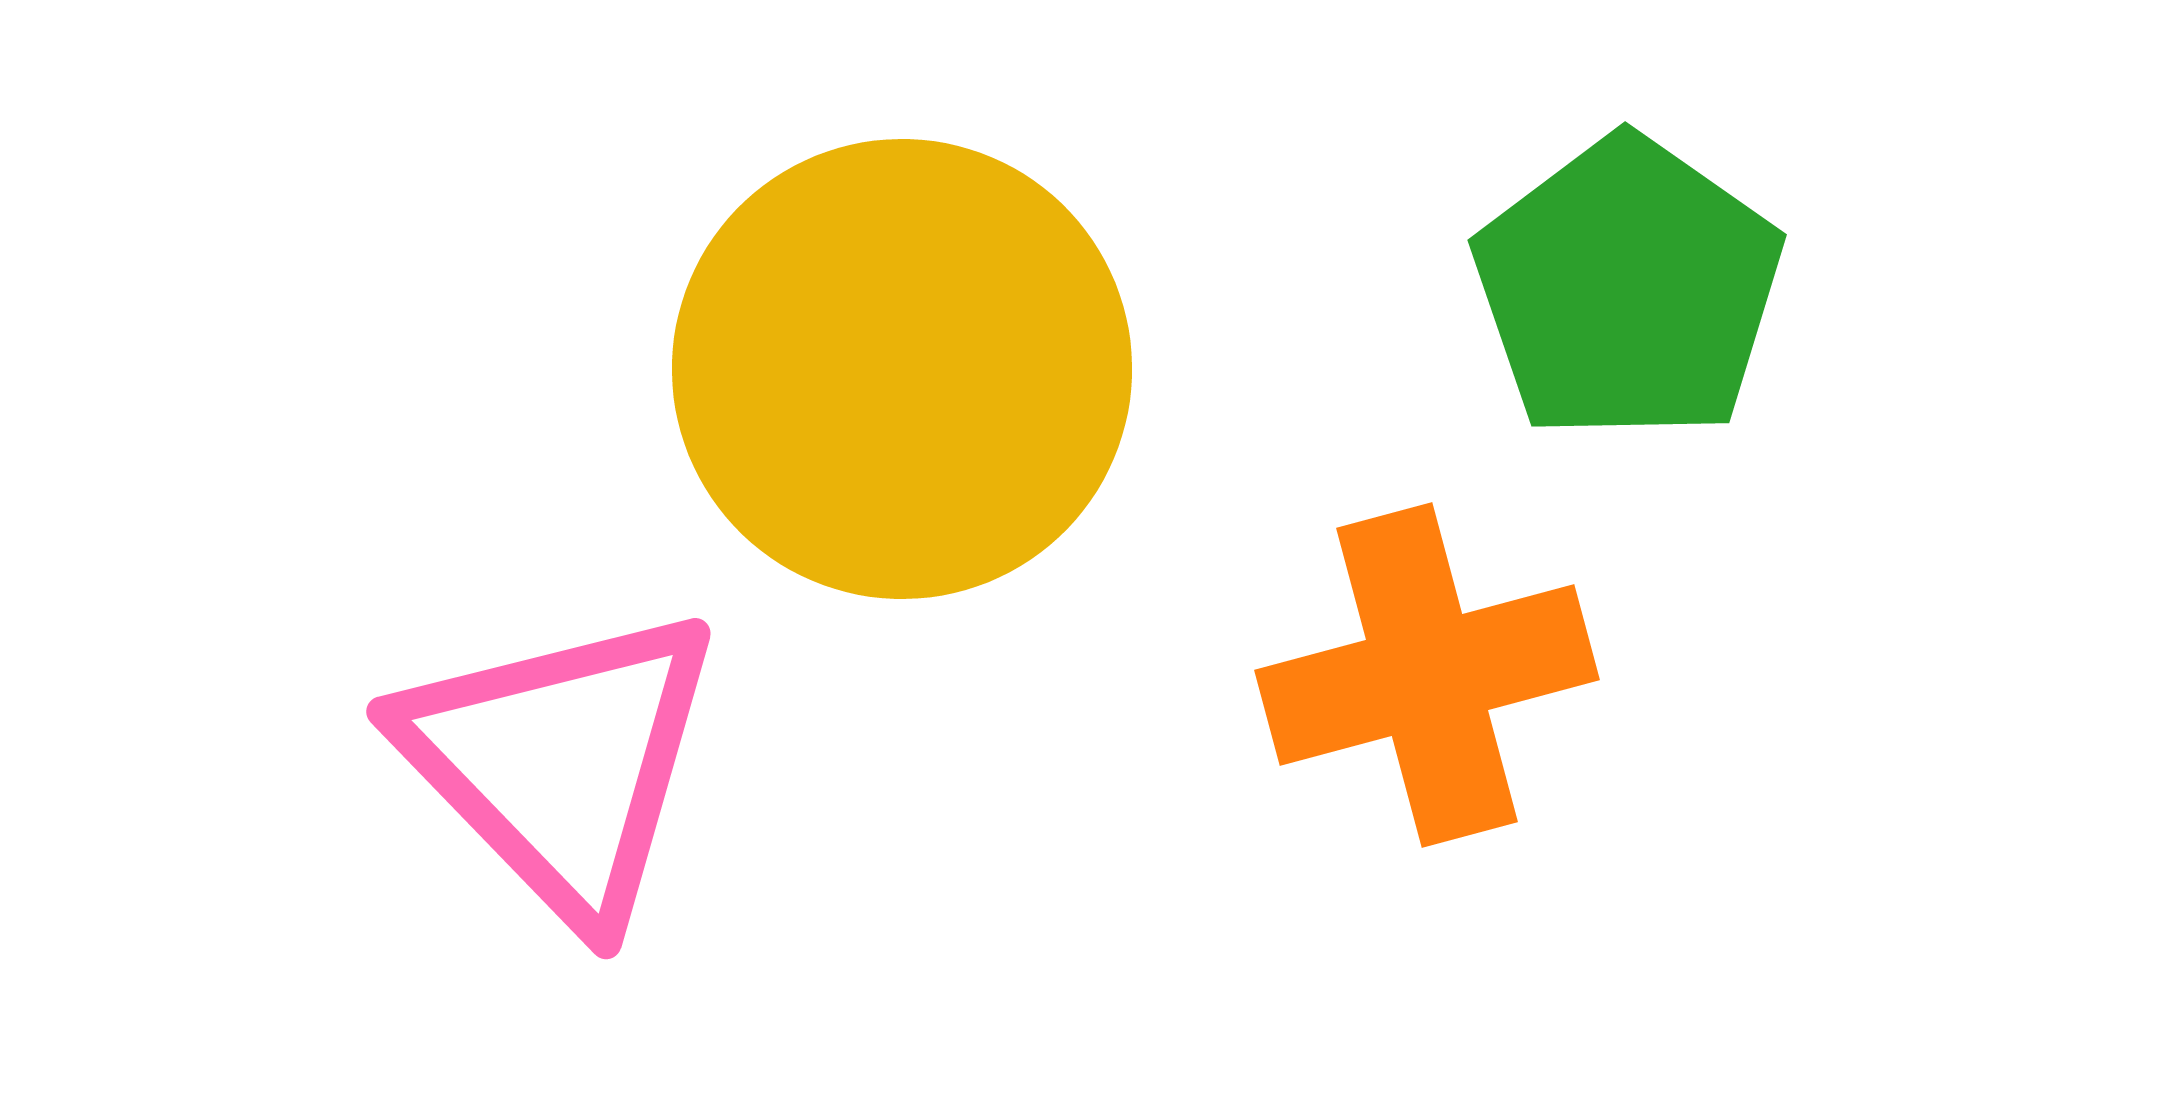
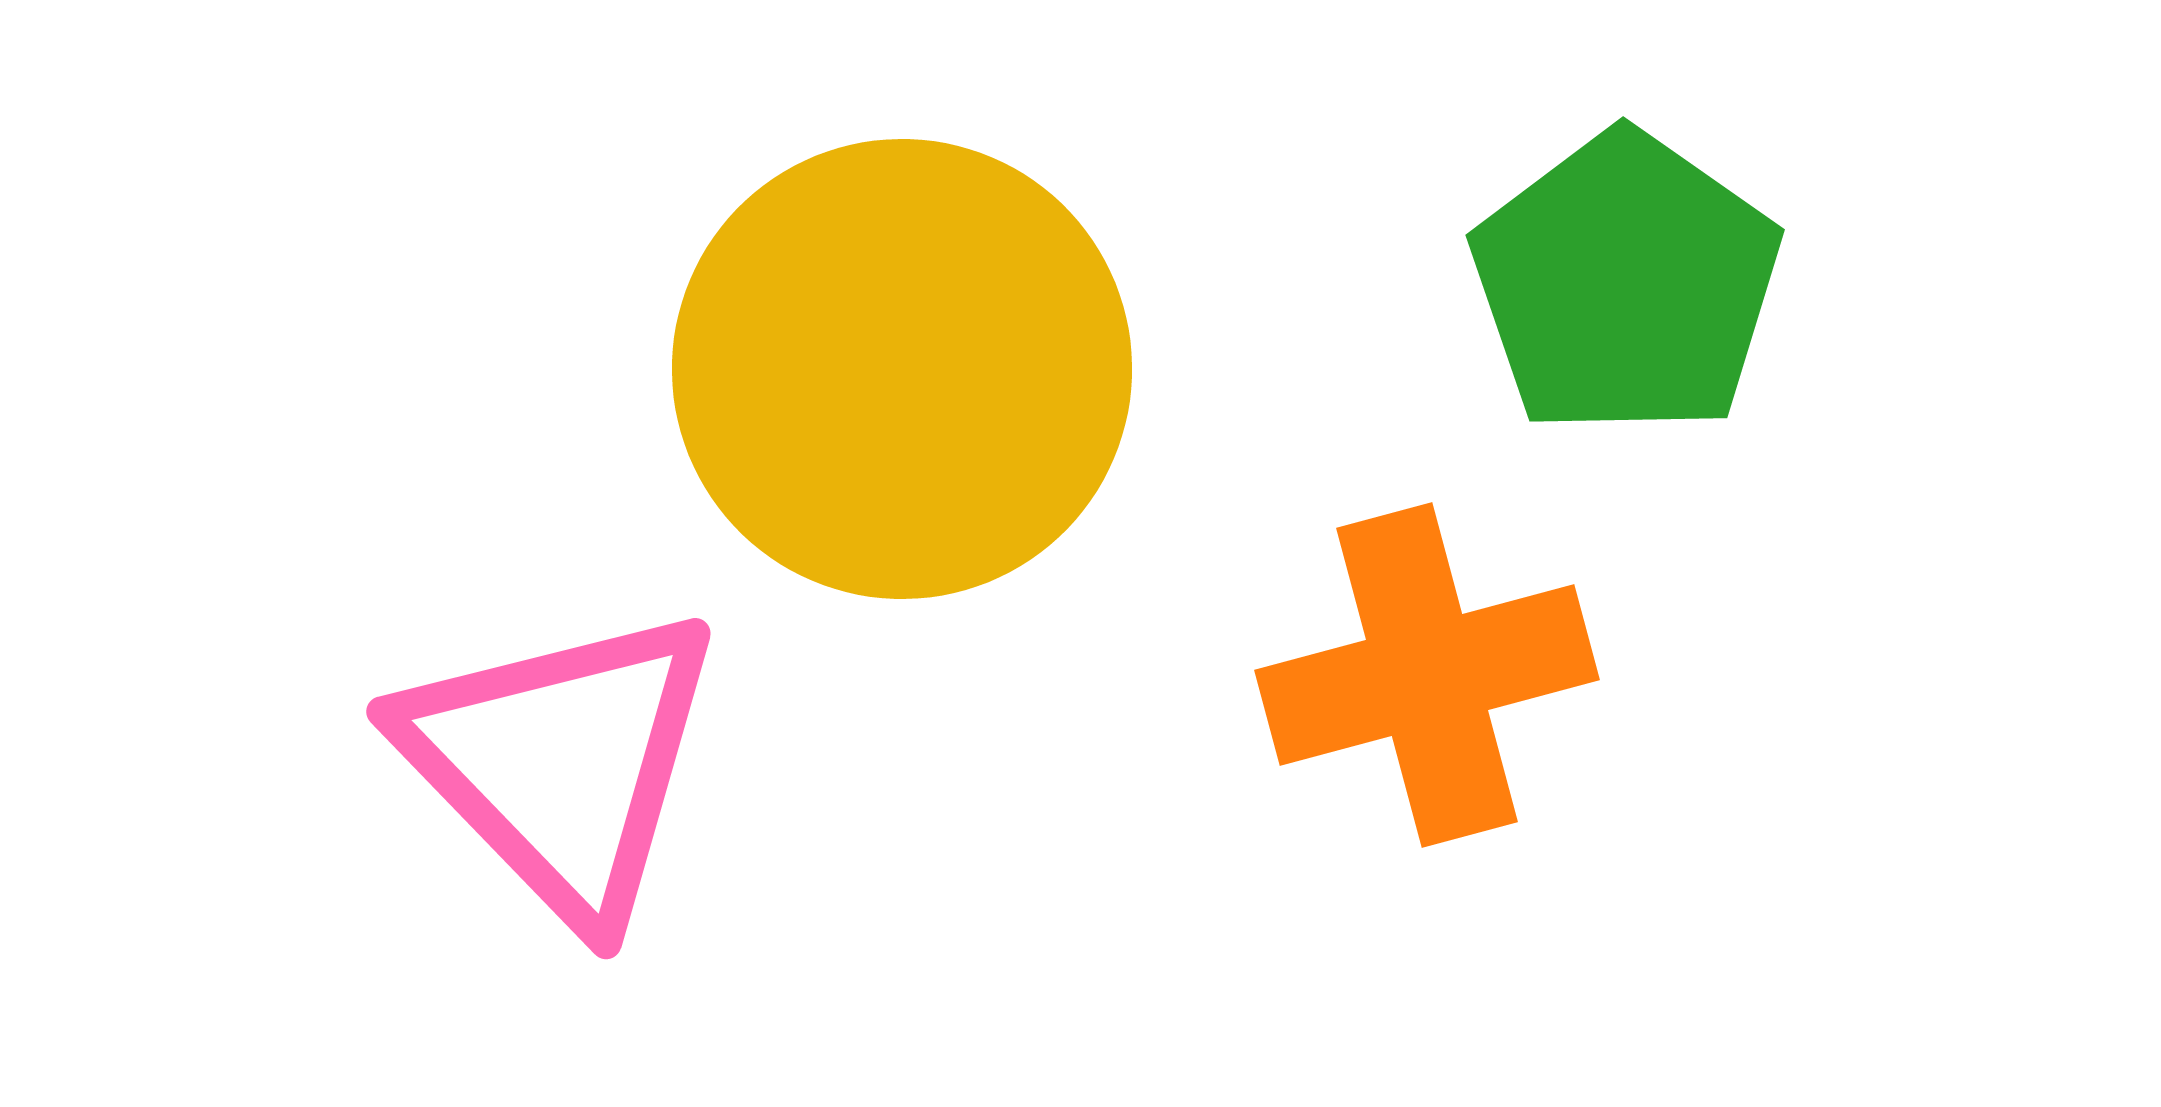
green pentagon: moved 2 px left, 5 px up
